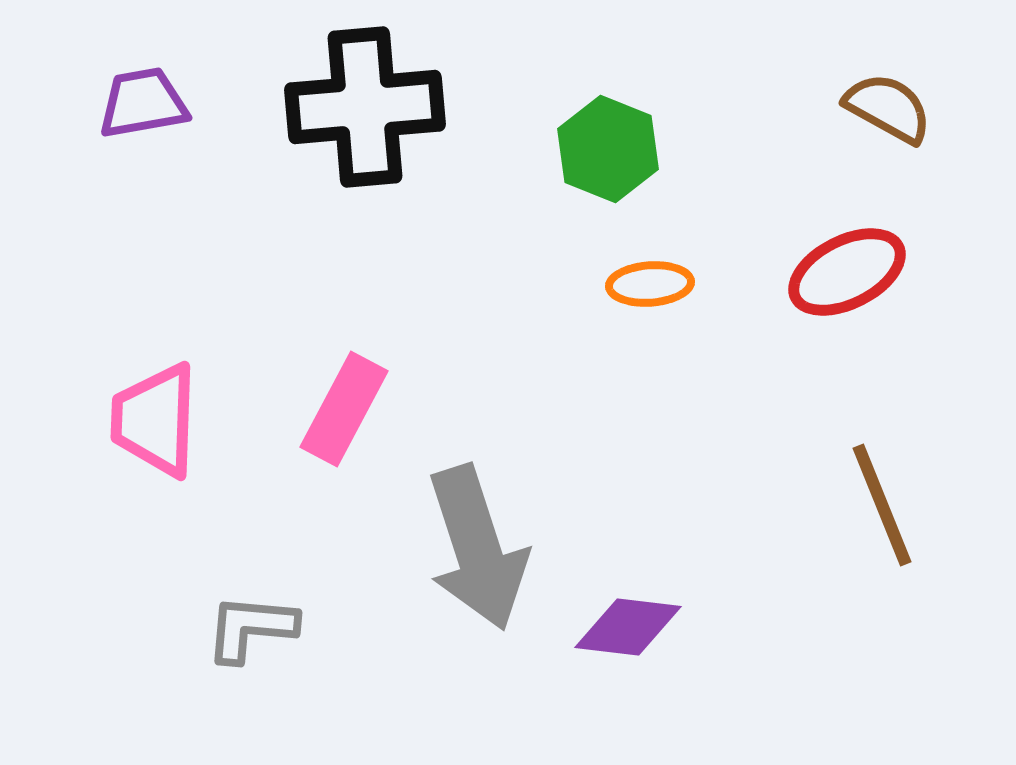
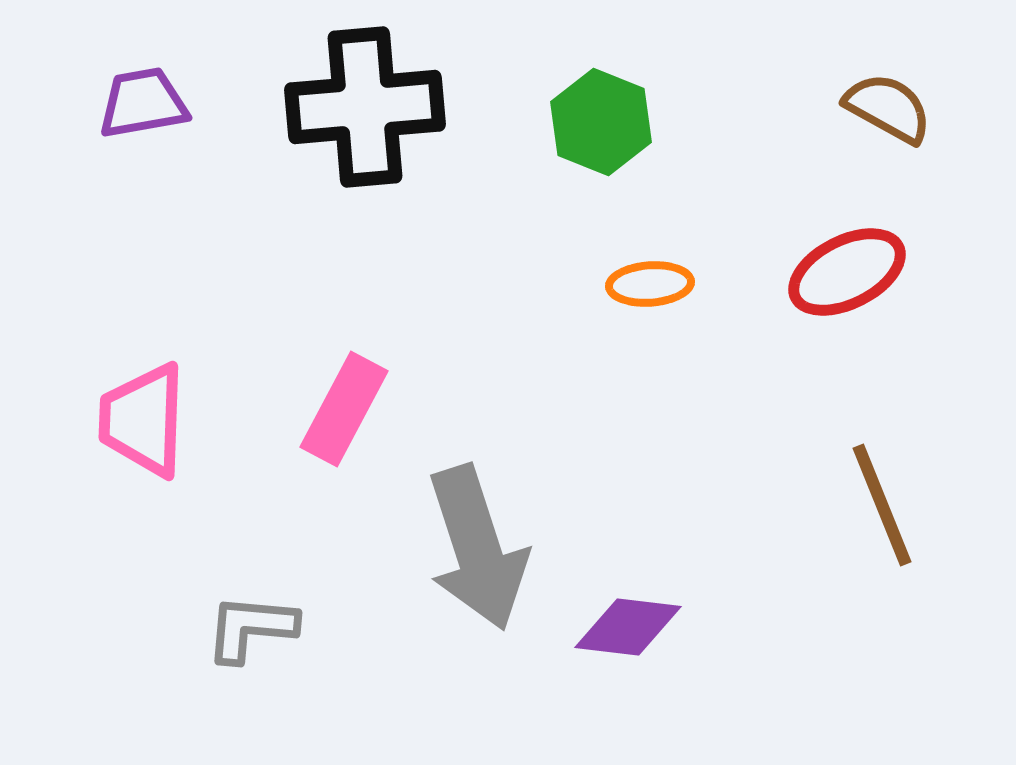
green hexagon: moved 7 px left, 27 px up
pink trapezoid: moved 12 px left
